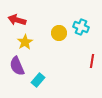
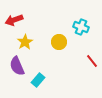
red arrow: moved 3 px left; rotated 36 degrees counterclockwise
yellow circle: moved 9 px down
red line: rotated 48 degrees counterclockwise
